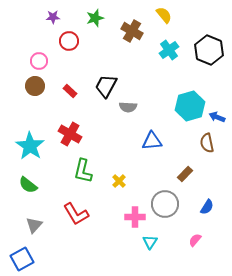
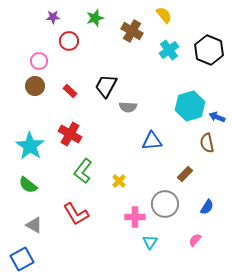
green L-shape: rotated 25 degrees clockwise
gray triangle: rotated 42 degrees counterclockwise
